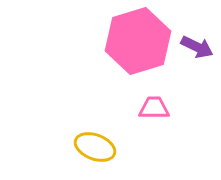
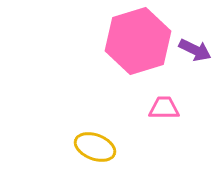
purple arrow: moved 2 px left, 3 px down
pink trapezoid: moved 10 px right
